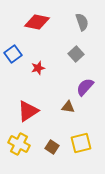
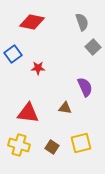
red diamond: moved 5 px left
gray square: moved 17 px right, 7 px up
red star: rotated 16 degrees clockwise
purple semicircle: rotated 114 degrees clockwise
brown triangle: moved 3 px left, 1 px down
red triangle: moved 2 px down; rotated 40 degrees clockwise
yellow cross: moved 1 px down; rotated 10 degrees counterclockwise
